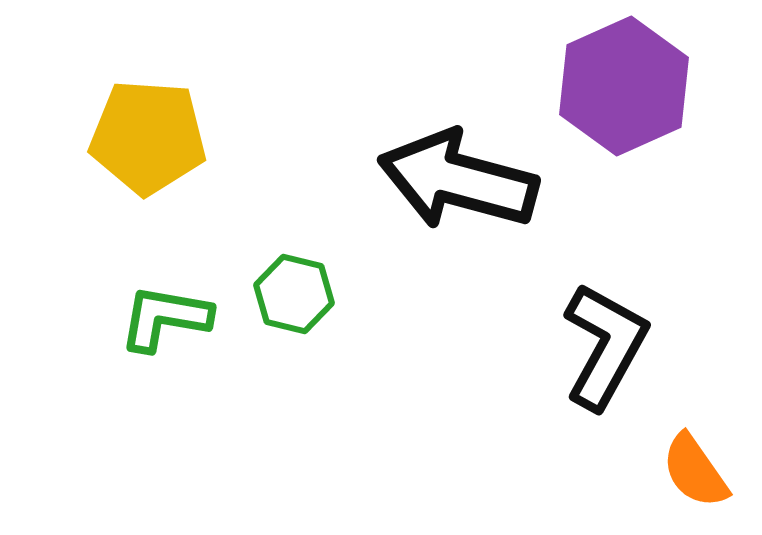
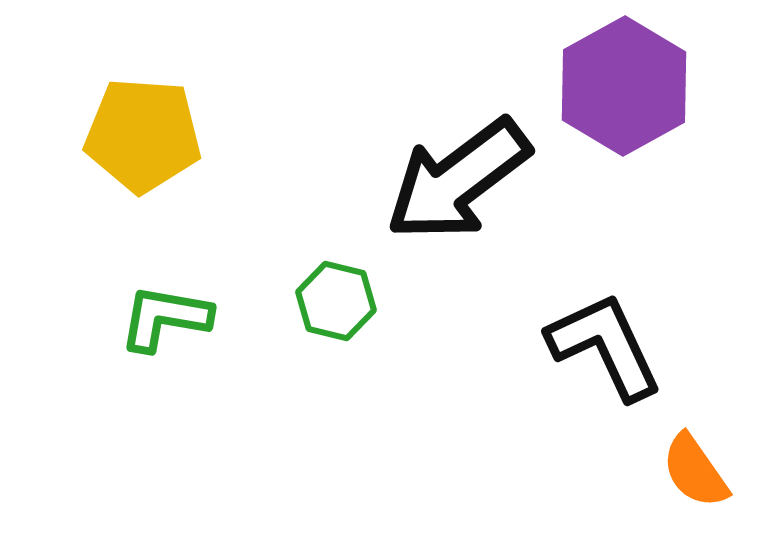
purple hexagon: rotated 5 degrees counterclockwise
yellow pentagon: moved 5 px left, 2 px up
black arrow: rotated 52 degrees counterclockwise
green hexagon: moved 42 px right, 7 px down
black L-shape: rotated 54 degrees counterclockwise
